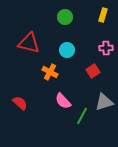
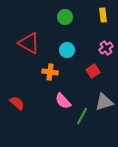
yellow rectangle: rotated 24 degrees counterclockwise
red triangle: rotated 15 degrees clockwise
pink cross: rotated 32 degrees counterclockwise
orange cross: rotated 21 degrees counterclockwise
red semicircle: moved 3 px left
